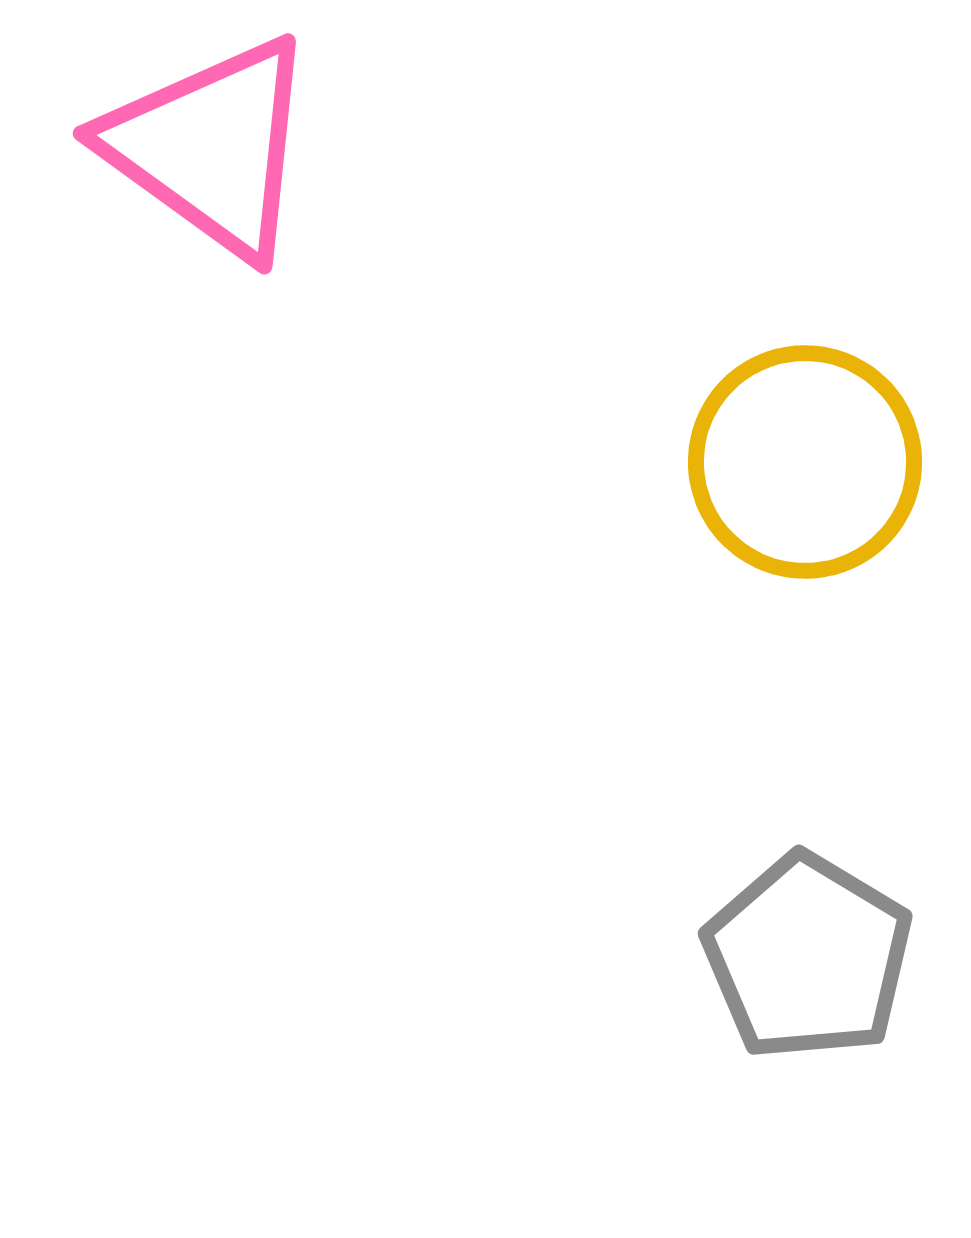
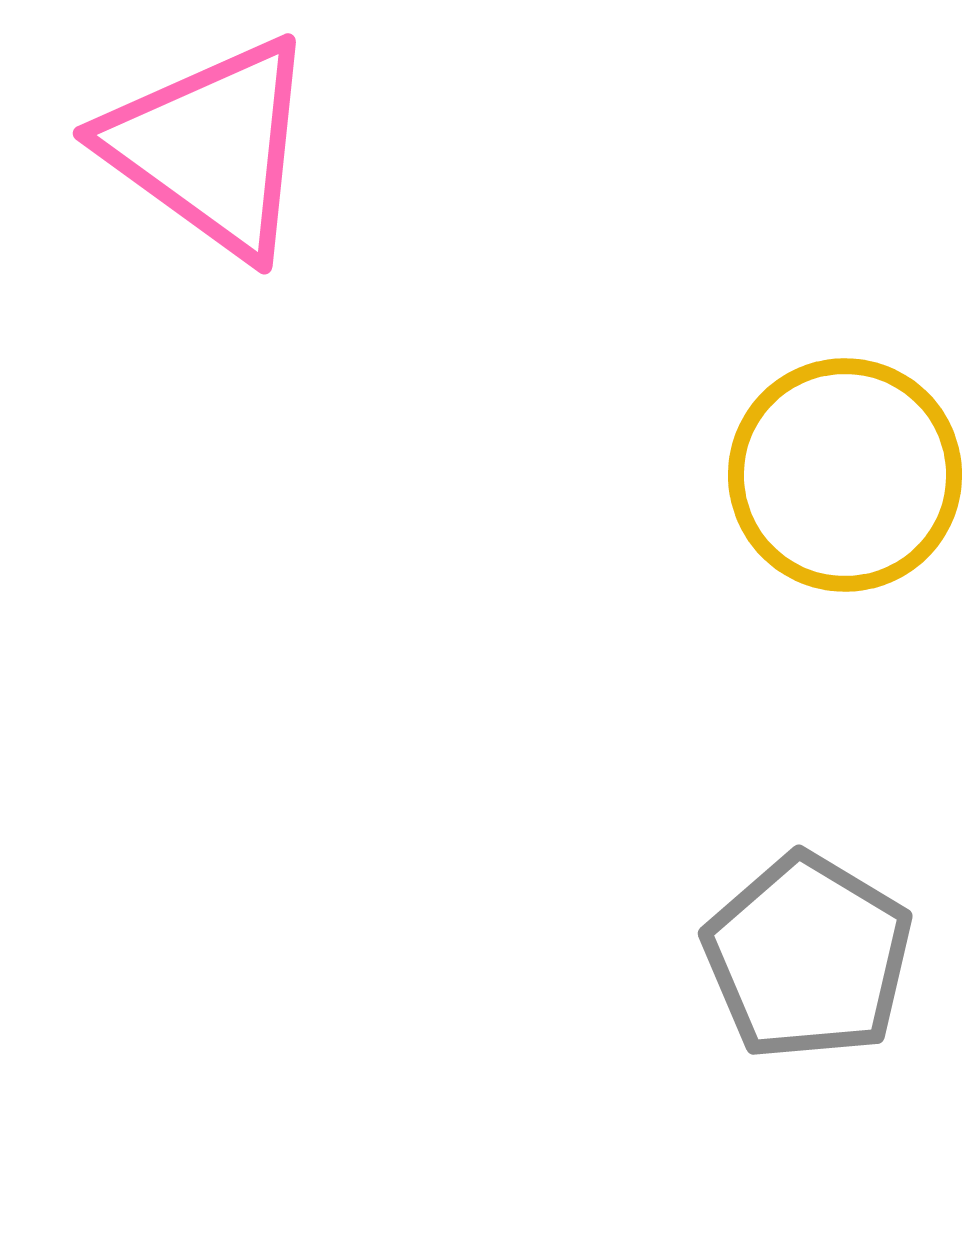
yellow circle: moved 40 px right, 13 px down
